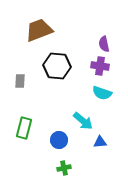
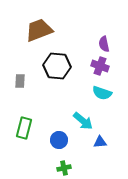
purple cross: rotated 12 degrees clockwise
